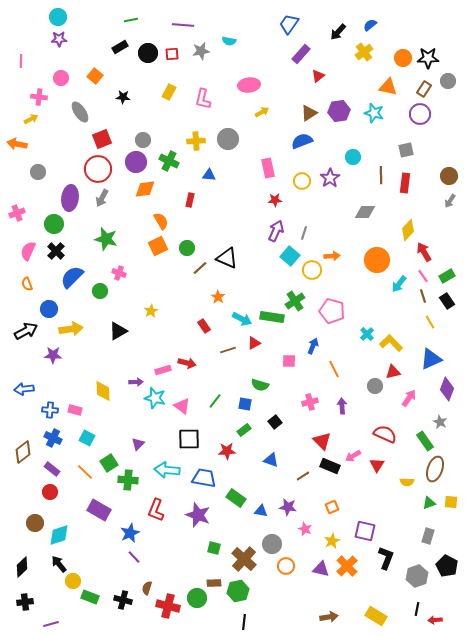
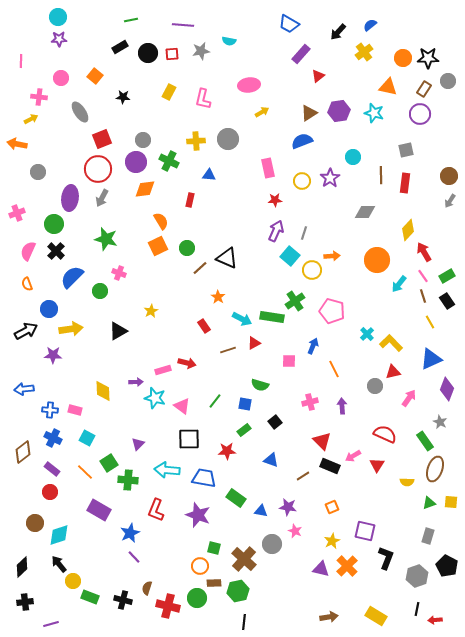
blue trapezoid at (289, 24): rotated 95 degrees counterclockwise
pink star at (305, 529): moved 10 px left, 2 px down
orange circle at (286, 566): moved 86 px left
